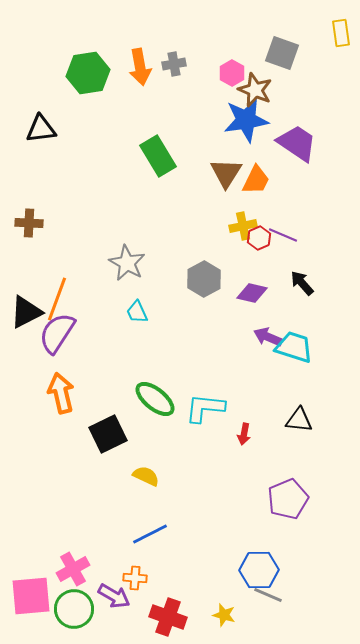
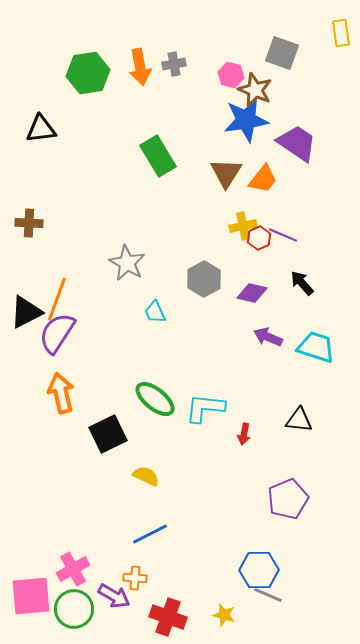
pink hexagon at (232, 73): moved 1 px left, 2 px down; rotated 15 degrees counterclockwise
orange trapezoid at (256, 180): moved 7 px right, 1 px up; rotated 12 degrees clockwise
cyan trapezoid at (137, 312): moved 18 px right
cyan trapezoid at (294, 347): moved 22 px right
